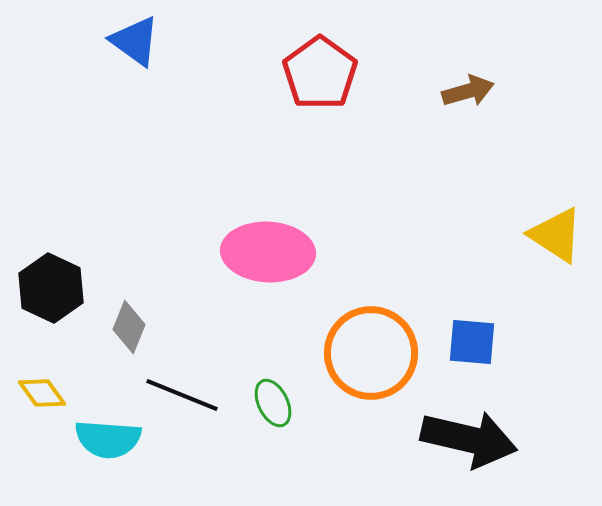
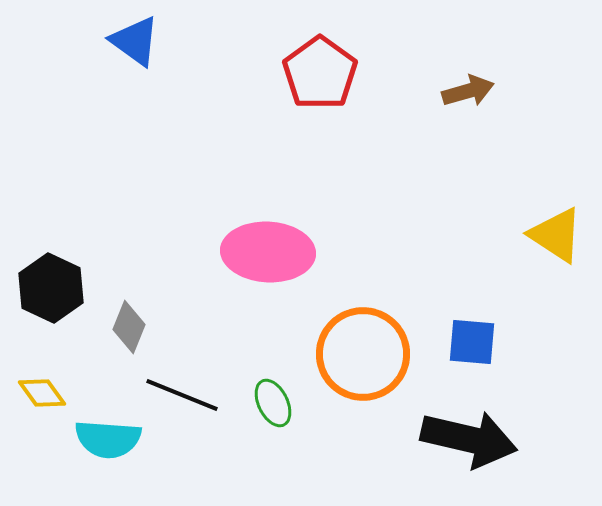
orange circle: moved 8 px left, 1 px down
